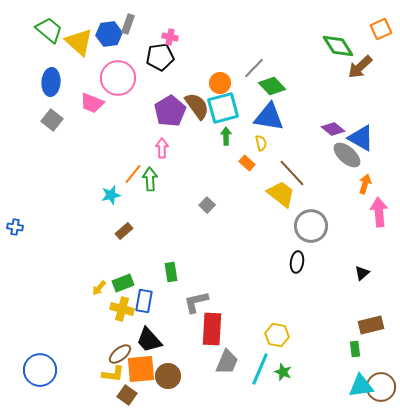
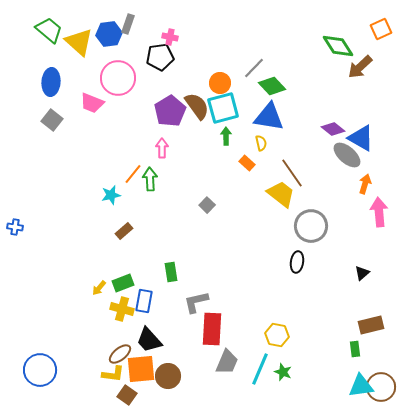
brown line at (292, 173): rotated 8 degrees clockwise
